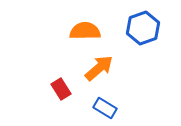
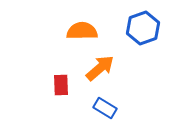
orange semicircle: moved 3 px left
orange arrow: moved 1 px right
red rectangle: moved 4 px up; rotated 30 degrees clockwise
